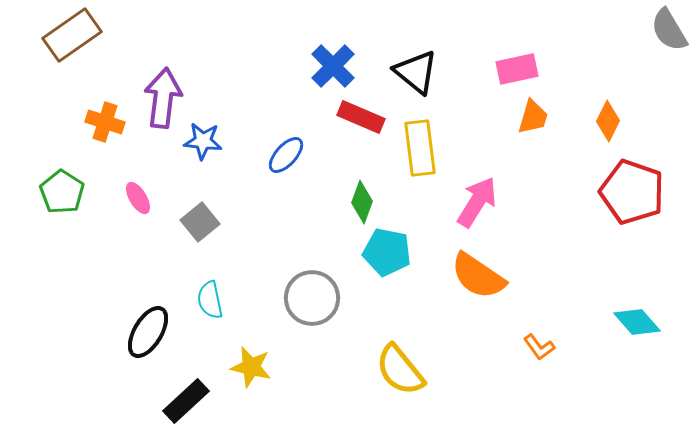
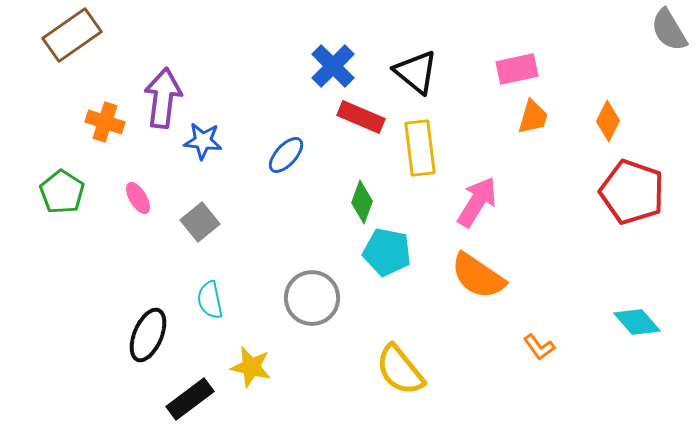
black ellipse: moved 3 px down; rotated 8 degrees counterclockwise
black rectangle: moved 4 px right, 2 px up; rotated 6 degrees clockwise
